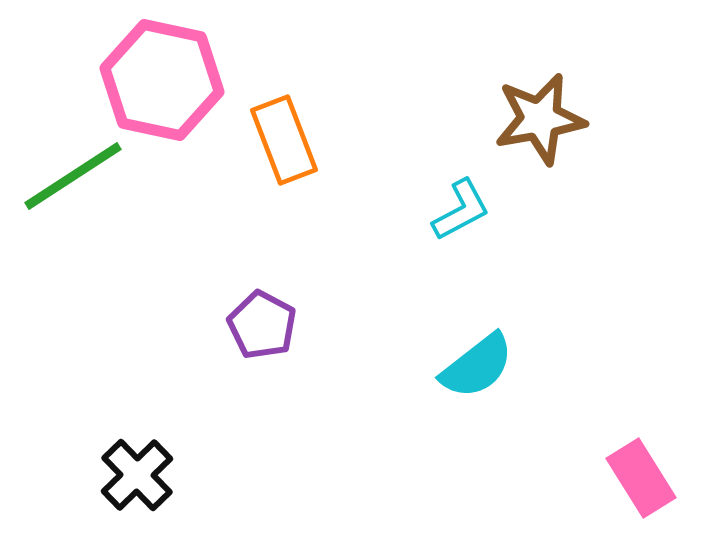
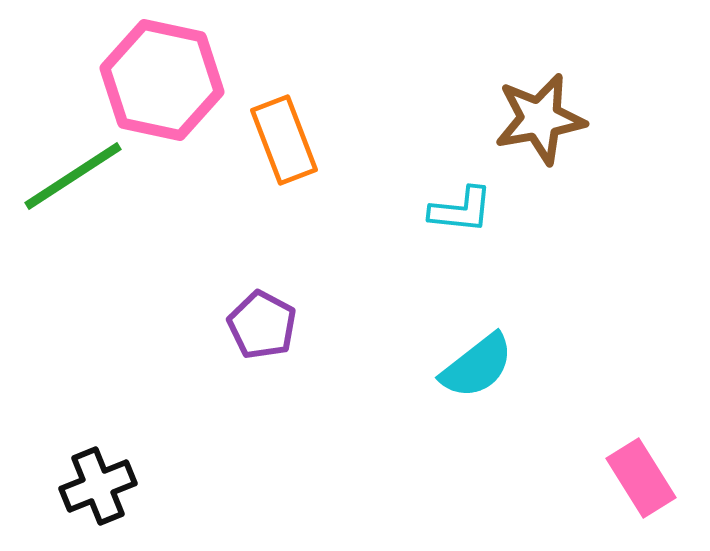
cyan L-shape: rotated 34 degrees clockwise
black cross: moved 39 px left, 11 px down; rotated 22 degrees clockwise
